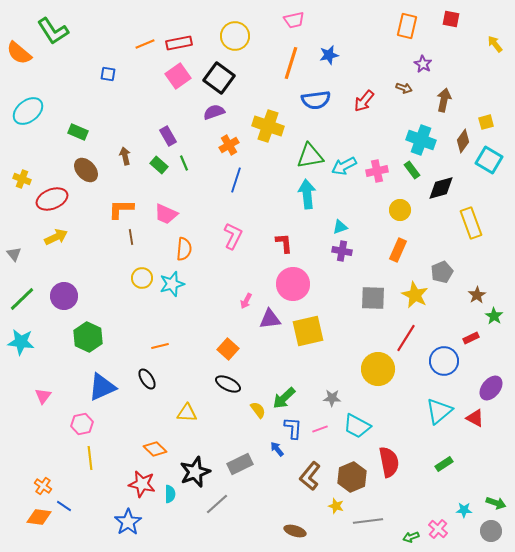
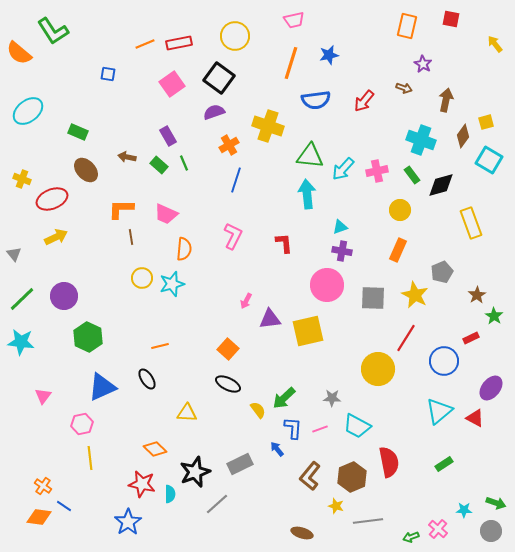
pink square at (178, 76): moved 6 px left, 8 px down
brown arrow at (444, 100): moved 2 px right
brown diamond at (463, 141): moved 5 px up
brown arrow at (125, 156): moved 2 px right, 1 px down; rotated 66 degrees counterclockwise
green triangle at (310, 156): rotated 16 degrees clockwise
cyan arrow at (344, 166): moved 1 px left, 3 px down; rotated 20 degrees counterclockwise
green rectangle at (412, 170): moved 5 px down
black diamond at (441, 188): moved 3 px up
pink circle at (293, 284): moved 34 px right, 1 px down
brown ellipse at (295, 531): moved 7 px right, 2 px down
